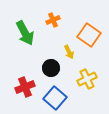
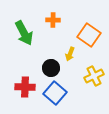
orange cross: rotated 24 degrees clockwise
green arrow: moved 1 px left
yellow arrow: moved 1 px right, 2 px down; rotated 48 degrees clockwise
yellow cross: moved 7 px right, 3 px up
red cross: rotated 24 degrees clockwise
blue square: moved 5 px up
